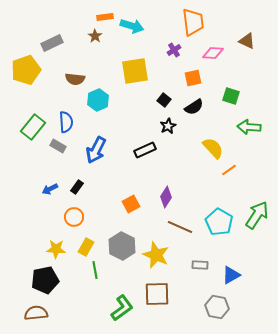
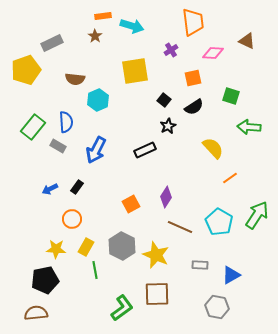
orange rectangle at (105, 17): moved 2 px left, 1 px up
purple cross at (174, 50): moved 3 px left
orange line at (229, 170): moved 1 px right, 8 px down
orange circle at (74, 217): moved 2 px left, 2 px down
